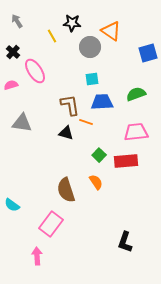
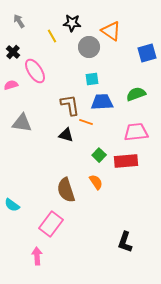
gray arrow: moved 2 px right
gray circle: moved 1 px left
blue square: moved 1 px left
black triangle: moved 2 px down
